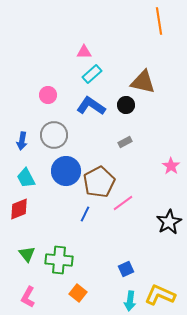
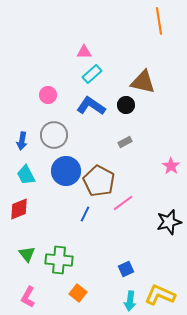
cyan trapezoid: moved 3 px up
brown pentagon: moved 1 px up; rotated 16 degrees counterclockwise
black star: rotated 15 degrees clockwise
